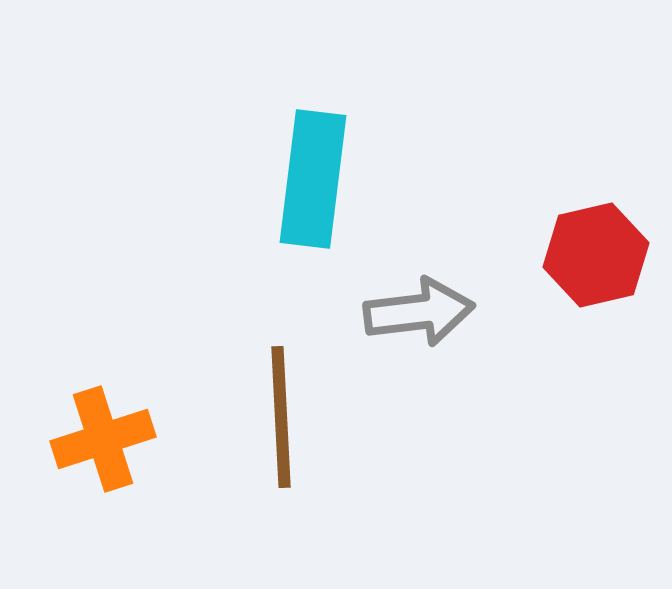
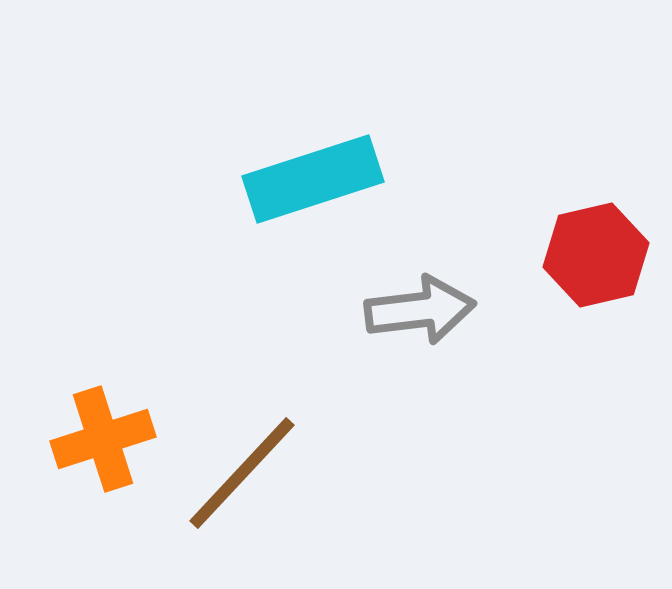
cyan rectangle: rotated 65 degrees clockwise
gray arrow: moved 1 px right, 2 px up
brown line: moved 39 px left, 56 px down; rotated 46 degrees clockwise
